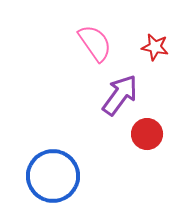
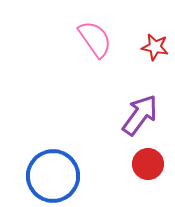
pink semicircle: moved 4 px up
purple arrow: moved 20 px right, 20 px down
red circle: moved 1 px right, 30 px down
